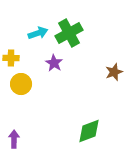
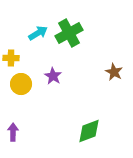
cyan arrow: rotated 12 degrees counterclockwise
purple star: moved 1 px left, 13 px down
brown star: rotated 24 degrees counterclockwise
purple arrow: moved 1 px left, 7 px up
